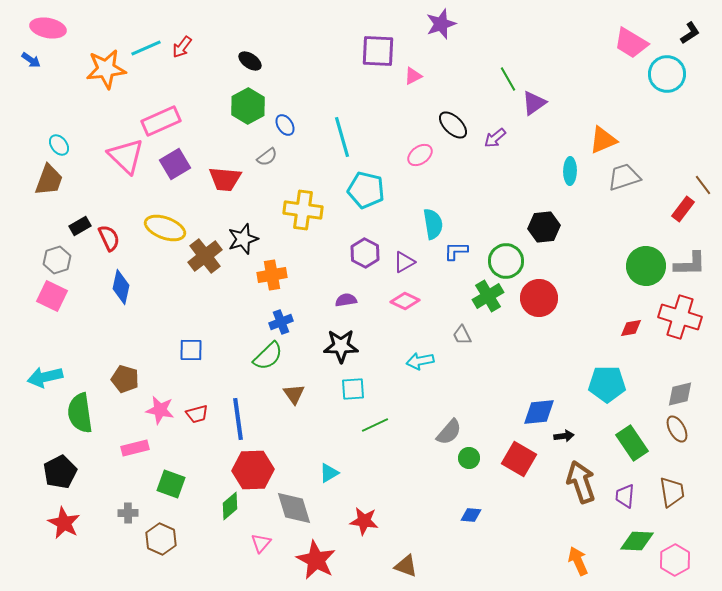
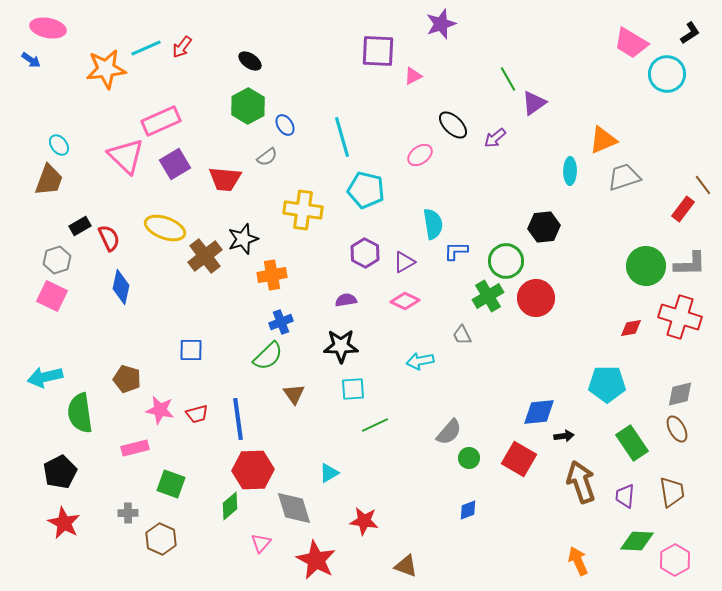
red circle at (539, 298): moved 3 px left
brown pentagon at (125, 379): moved 2 px right
blue diamond at (471, 515): moved 3 px left, 5 px up; rotated 25 degrees counterclockwise
